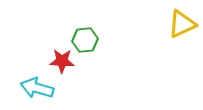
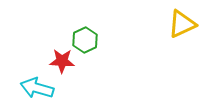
green hexagon: rotated 20 degrees counterclockwise
